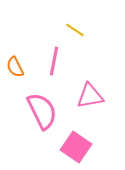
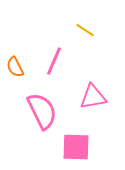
yellow line: moved 10 px right
pink line: rotated 12 degrees clockwise
pink triangle: moved 3 px right, 1 px down
pink square: rotated 32 degrees counterclockwise
